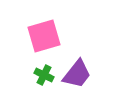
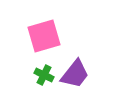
purple trapezoid: moved 2 px left
